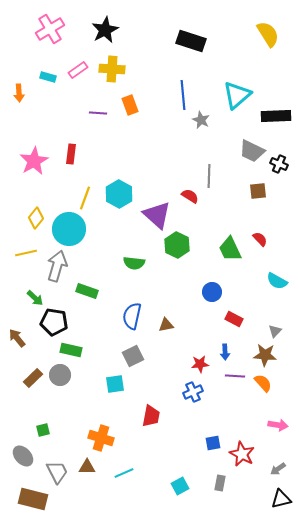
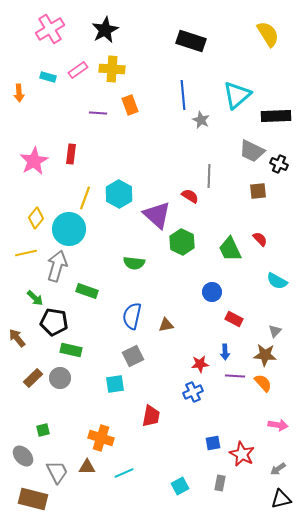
green hexagon at (177, 245): moved 5 px right, 3 px up
gray circle at (60, 375): moved 3 px down
